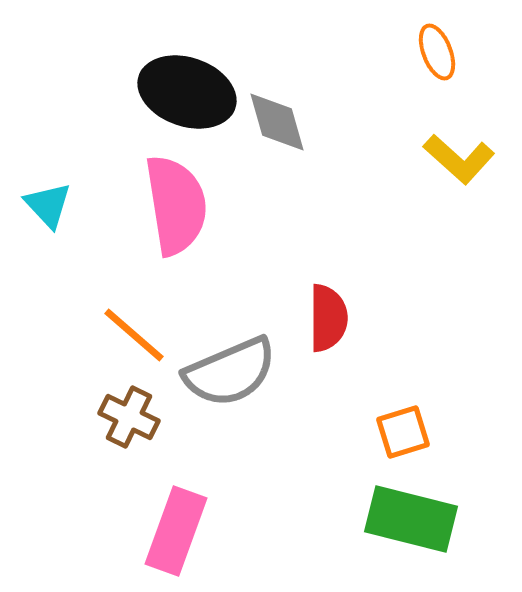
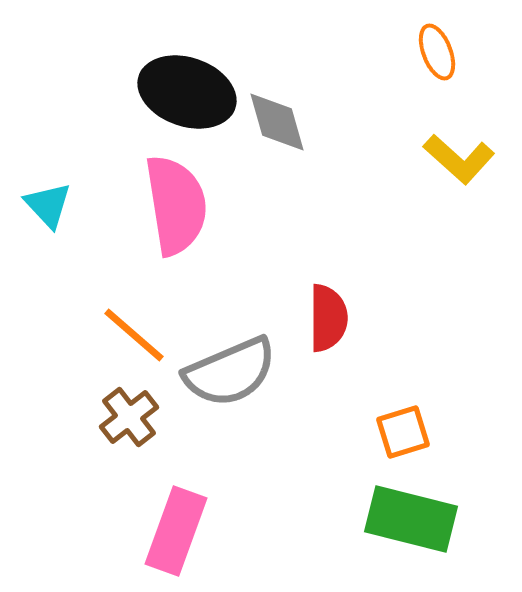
brown cross: rotated 26 degrees clockwise
